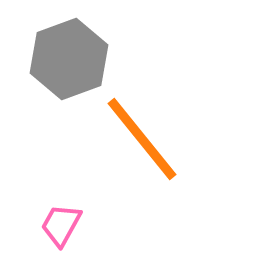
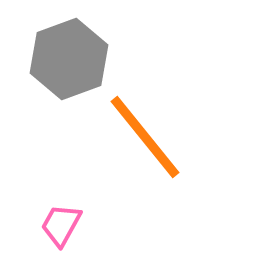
orange line: moved 3 px right, 2 px up
